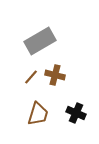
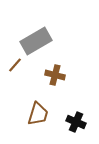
gray rectangle: moved 4 px left
brown line: moved 16 px left, 12 px up
black cross: moved 9 px down
